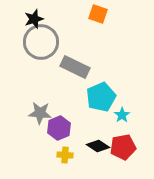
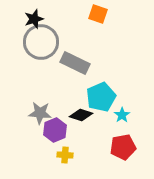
gray rectangle: moved 4 px up
purple hexagon: moved 4 px left, 2 px down
black diamond: moved 17 px left, 31 px up; rotated 15 degrees counterclockwise
